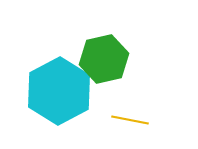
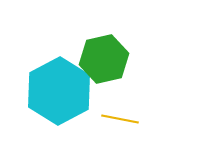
yellow line: moved 10 px left, 1 px up
